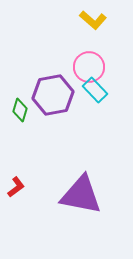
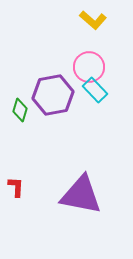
red L-shape: rotated 50 degrees counterclockwise
